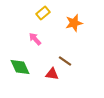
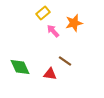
pink arrow: moved 18 px right, 8 px up
red triangle: moved 2 px left
